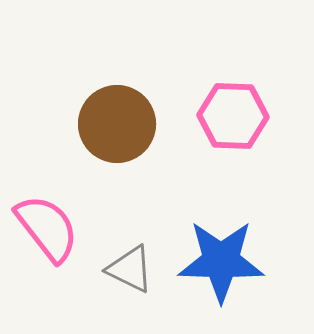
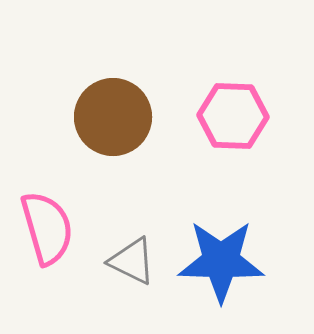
brown circle: moved 4 px left, 7 px up
pink semicircle: rotated 22 degrees clockwise
gray triangle: moved 2 px right, 8 px up
